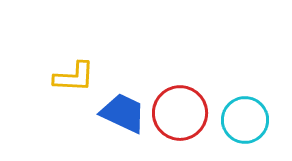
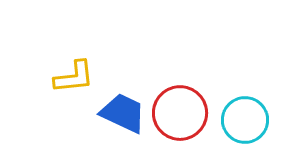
yellow L-shape: rotated 9 degrees counterclockwise
